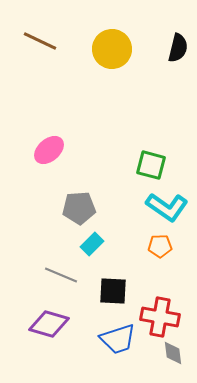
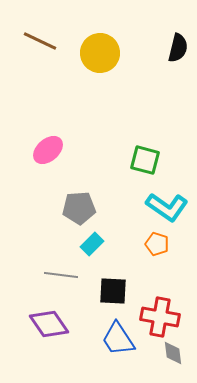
yellow circle: moved 12 px left, 4 px down
pink ellipse: moved 1 px left
green square: moved 6 px left, 5 px up
orange pentagon: moved 3 px left, 2 px up; rotated 20 degrees clockwise
gray line: rotated 16 degrees counterclockwise
purple diamond: rotated 39 degrees clockwise
blue trapezoid: rotated 75 degrees clockwise
